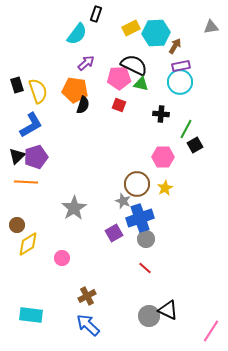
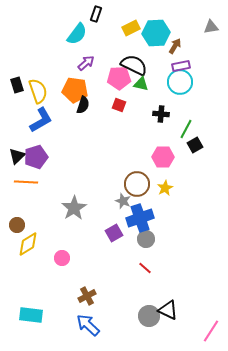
blue L-shape at (31, 125): moved 10 px right, 5 px up
